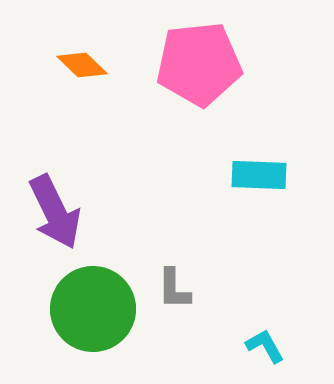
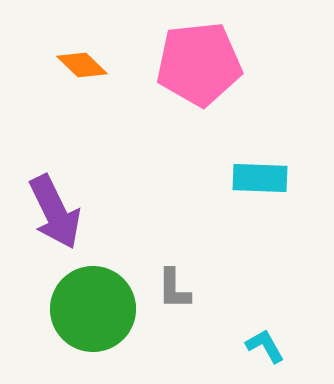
cyan rectangle: moved 1 px right, 3 px down
